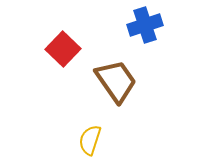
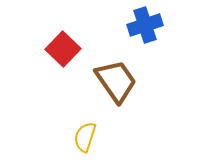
yellow semicircle: moved 5 px left, 3 px up
